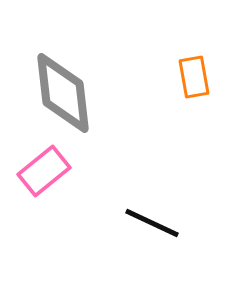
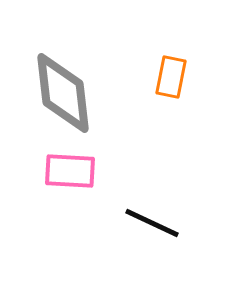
orange rectangle: moved 23 px left; rotated 21 degrees clockwise
pink rectangle: moved 26 px right; rotated 42 degrees clockwise
